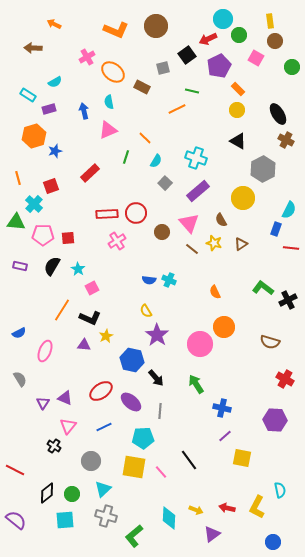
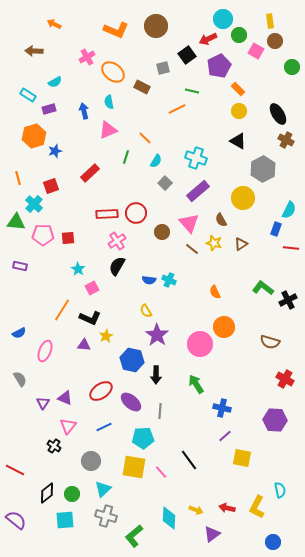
brown arrow at (33, 48): moved 1 px right, 3 px down
pink square at (256, 58): moved 7 px up
yellow circle at (237, 110): moved 2 px right, 1 px down
black semicircle at (52, 266): moved 65 px right
black arrow at (156, 378): moved 3 px up; rotated 42 degrees clockwise
